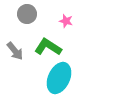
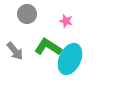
cyan ellipse: moved 11 px right, 19 px up
